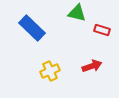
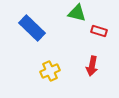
red rectangle: moved 3 px left, 1 px down
red arrow: rotated 120 degrees clockwise
